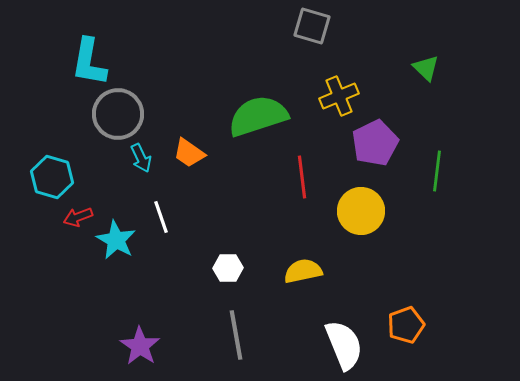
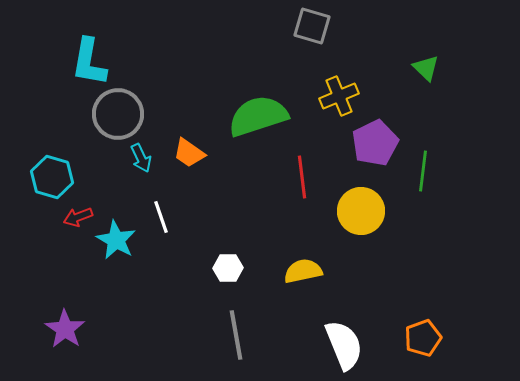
green line: moved 14 px left
orange pentagon: moved 17 px right, 13 px down
purple star: moved 75 px left, 17 px up
